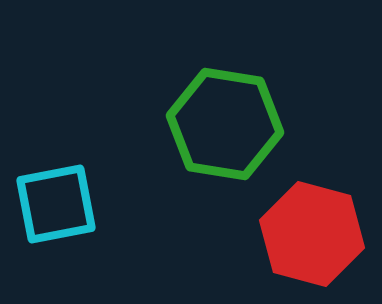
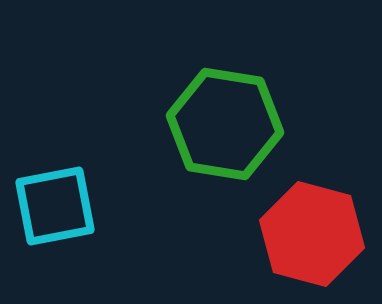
cyan square: moved 1 px left, 2 px down
